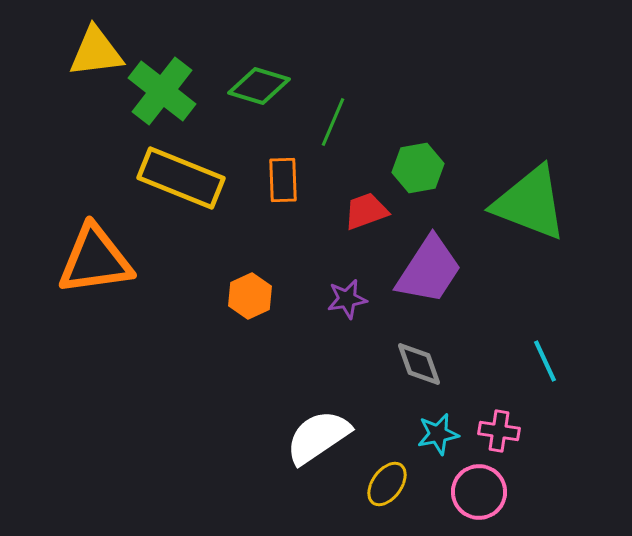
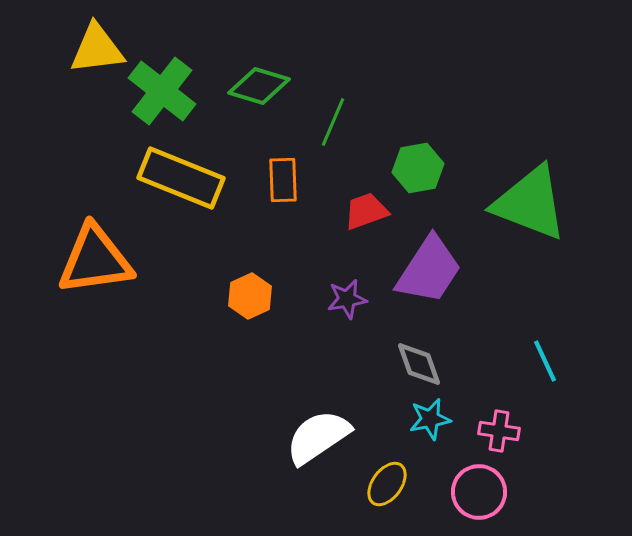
yellow triangle: moved 1 px right, 3 px up
cyan star: moved 8 px left, 15 px up
